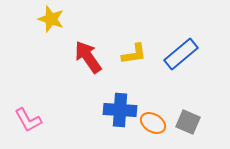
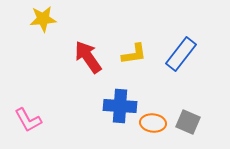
yellow star: moved 8 px left; rotated 24 degrees counterclockwise
blue rectangle: rotated 12 degrees counterclockwise
blue cross: moved 4 px up
orange ellipse: rotated 25 degrees counterclockwise
